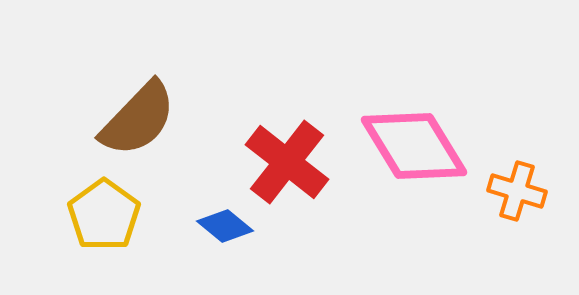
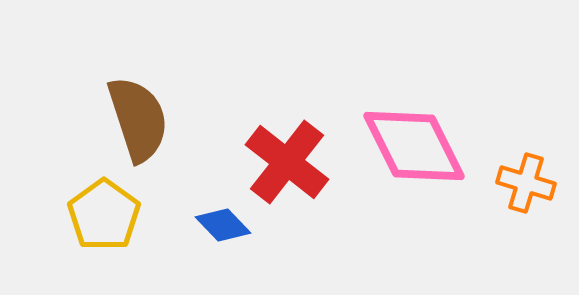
brown semicircle: rotated 62 degrees counterclockwise
pink diamond: rotated 5 degrees clockwise
orange cross: moved 9 px right, 8 px up
blue diamond: moved 2 px left, 1 px up; rotated 6 degrees clockwise
